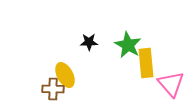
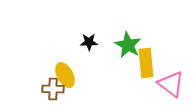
pink triangle: rotated 12 degrees counterclockwise
